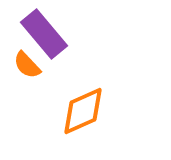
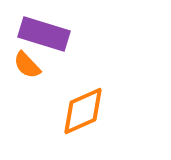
purple rectangle: rotated 33 degrees counterclockwise
